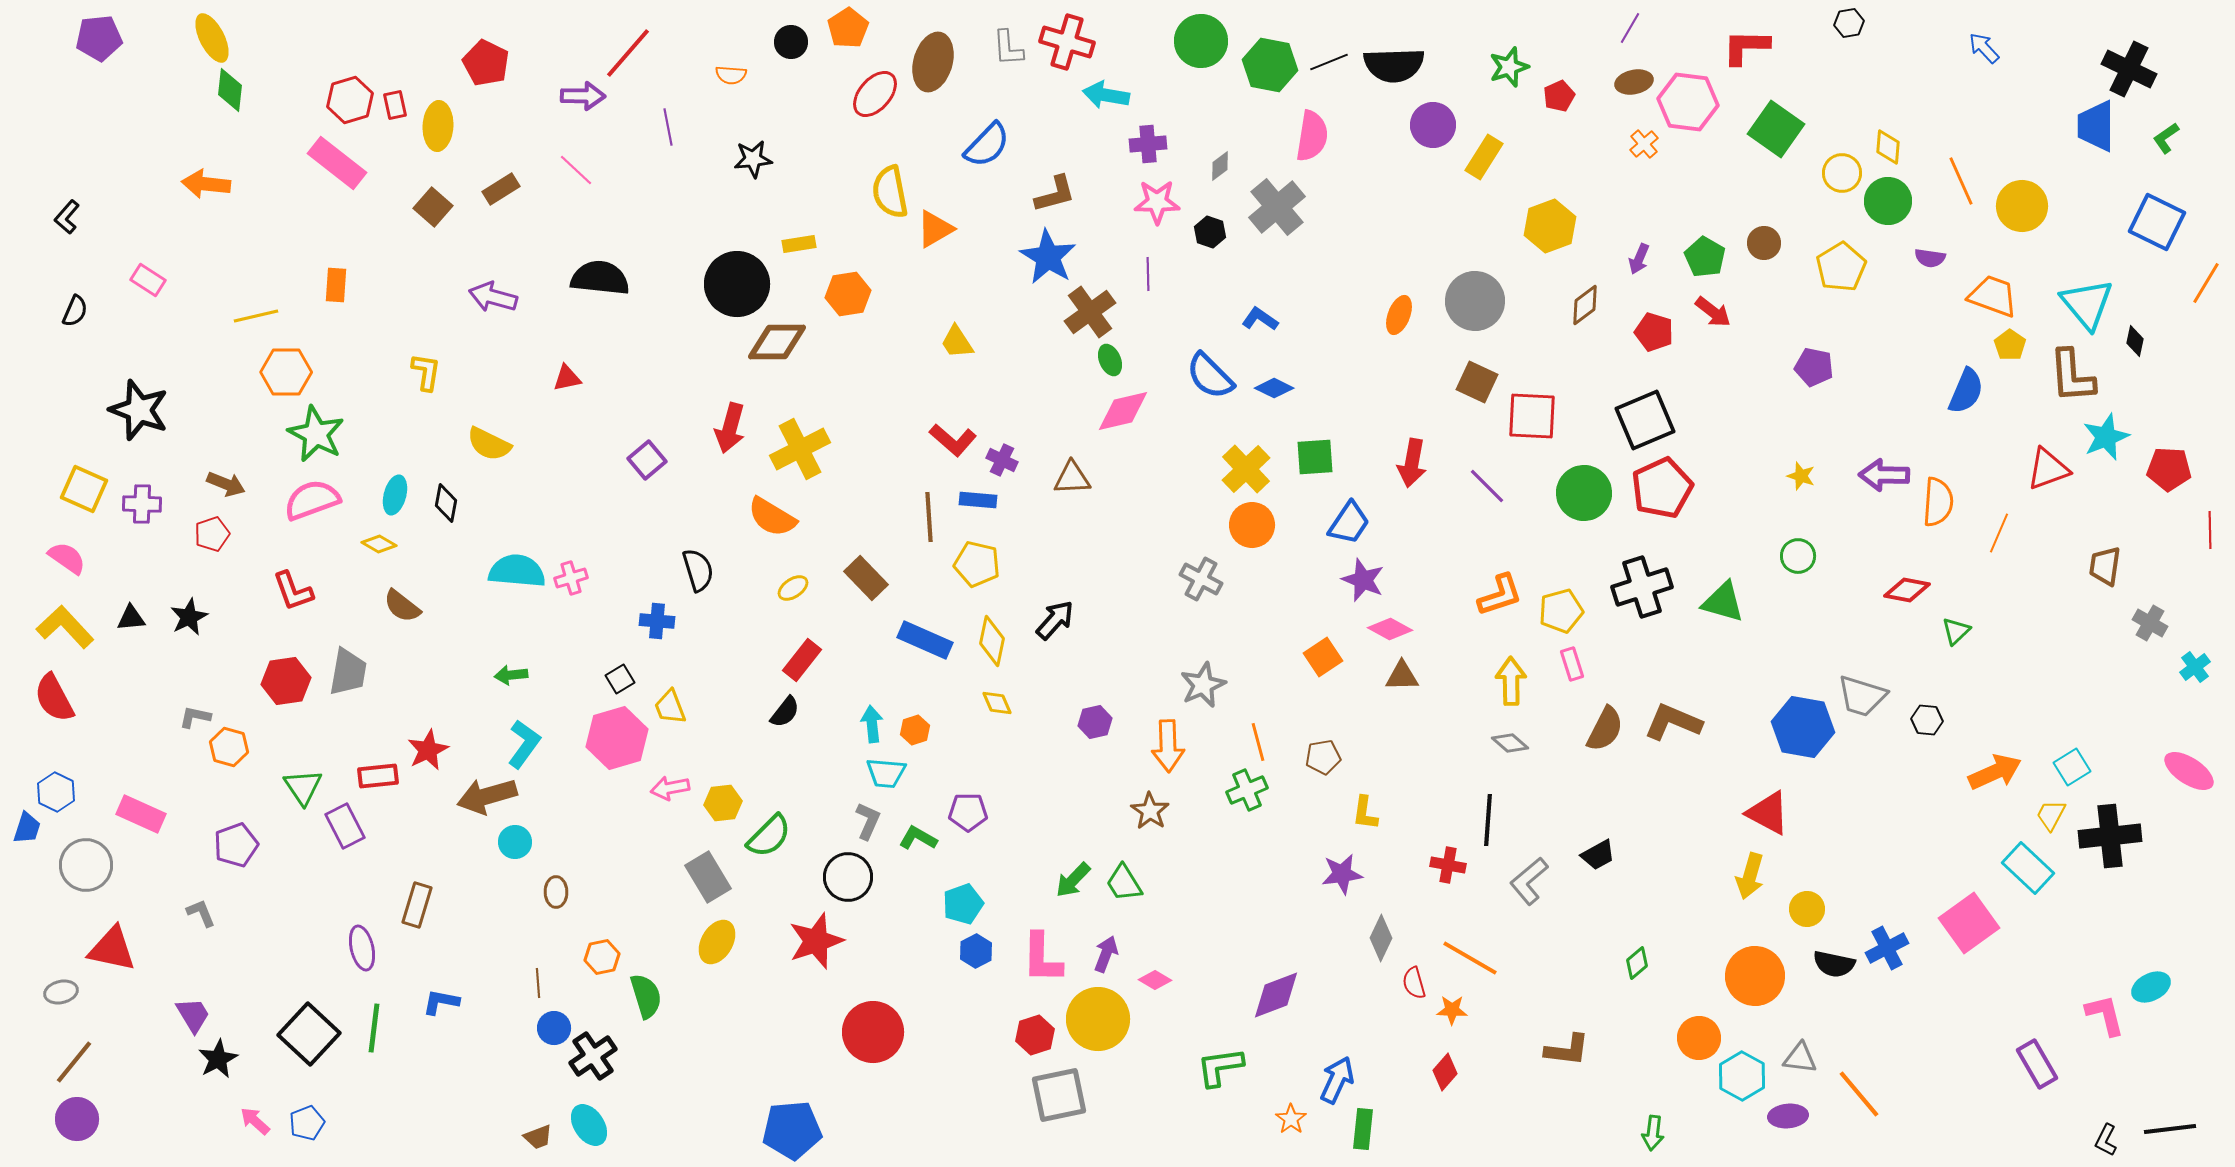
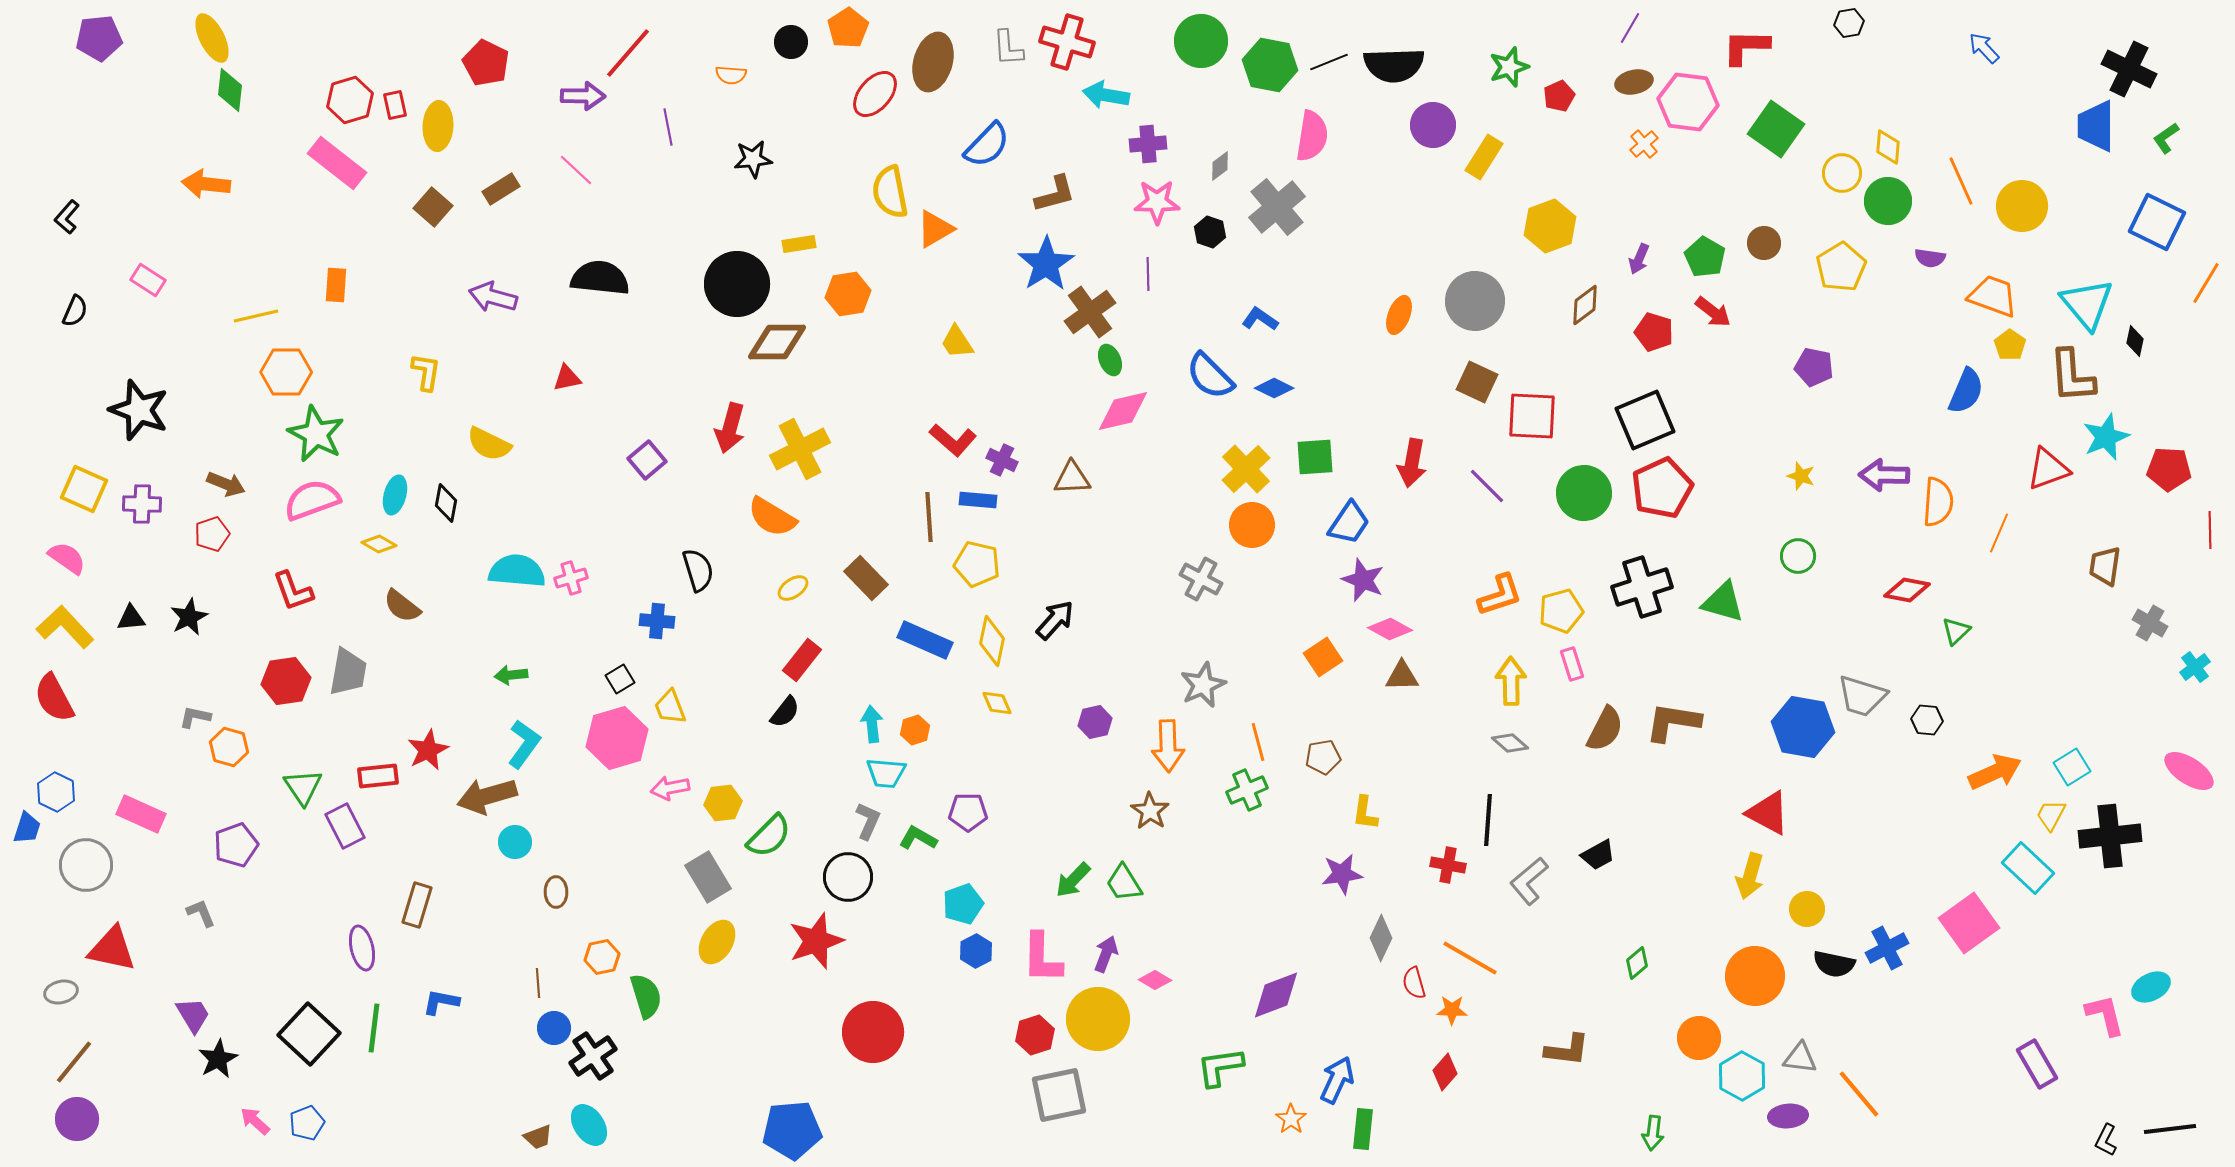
blue star at (1048, 257): moved 2 px left, 7 px down; rotated 8 degrees clockwise
brown L-shape at (1673, 722): rotated 14 degrees counterclockwise
